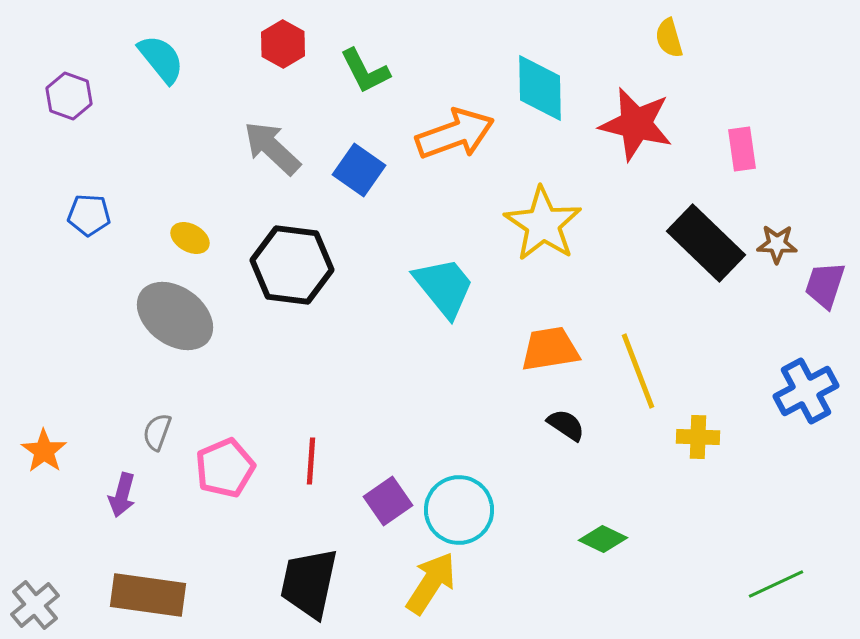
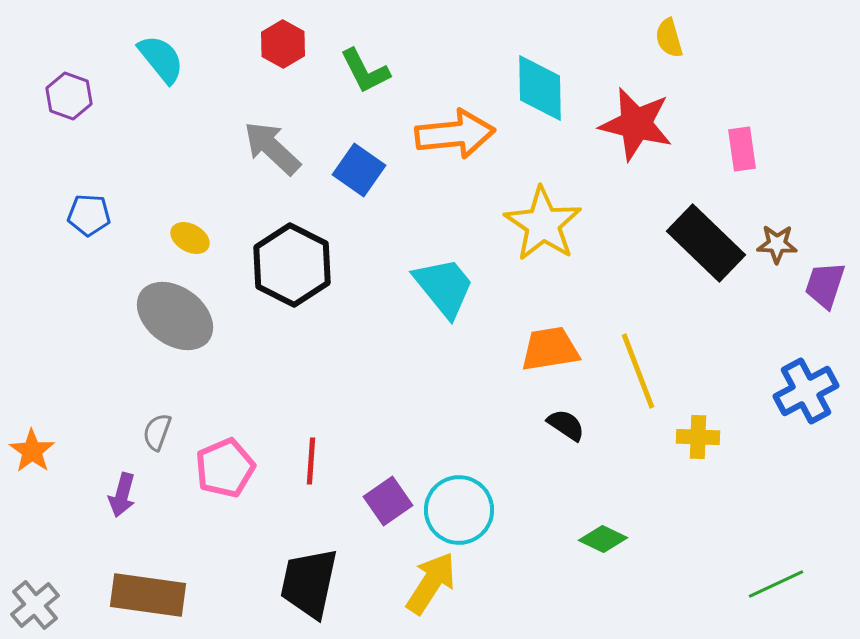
orange arrow: rotated 14 degrees clockwise
black hexagon: rotated 20 degrees clockwise
orange star: moved 12 px left
